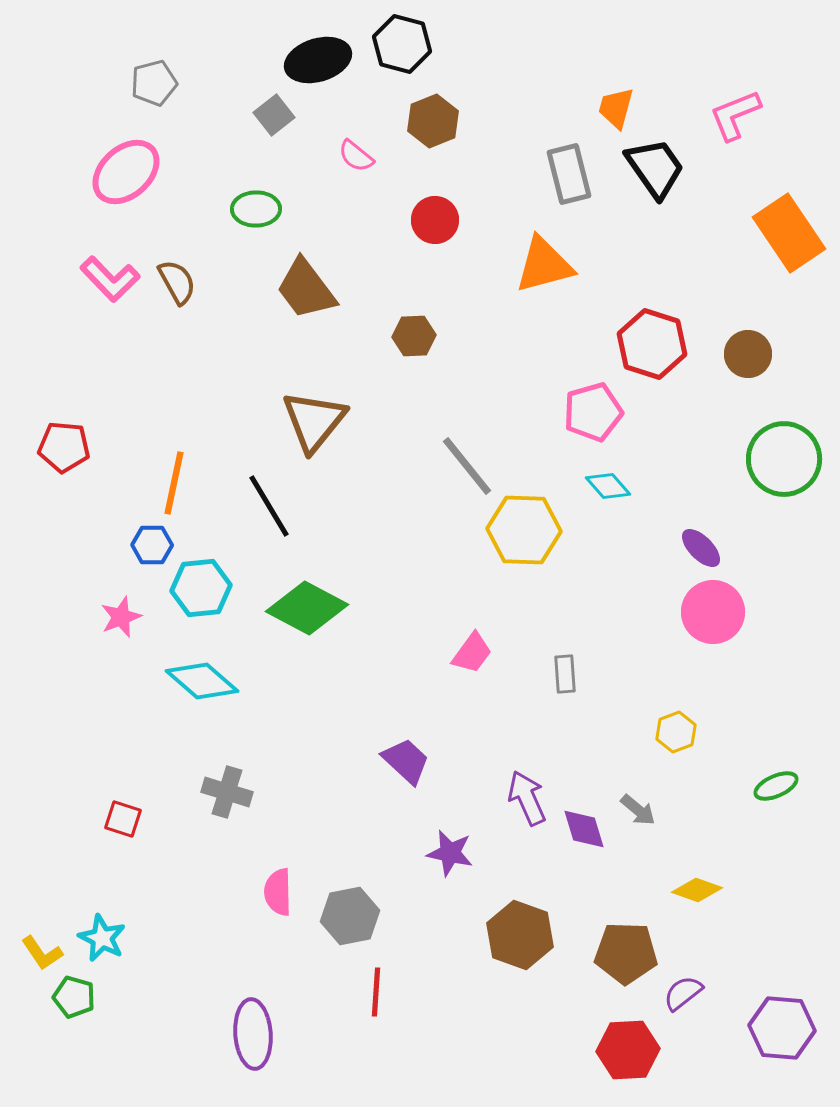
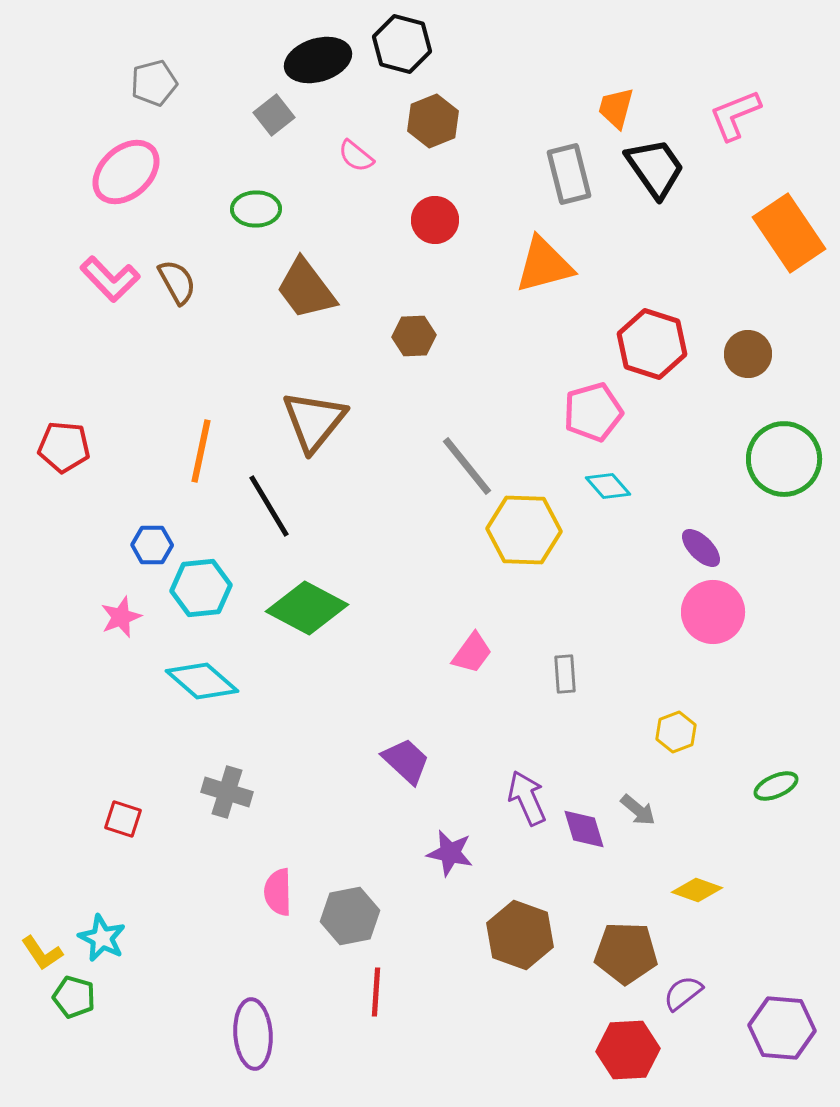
orange line at (174, 483): moved 27 px right, 32 px up
